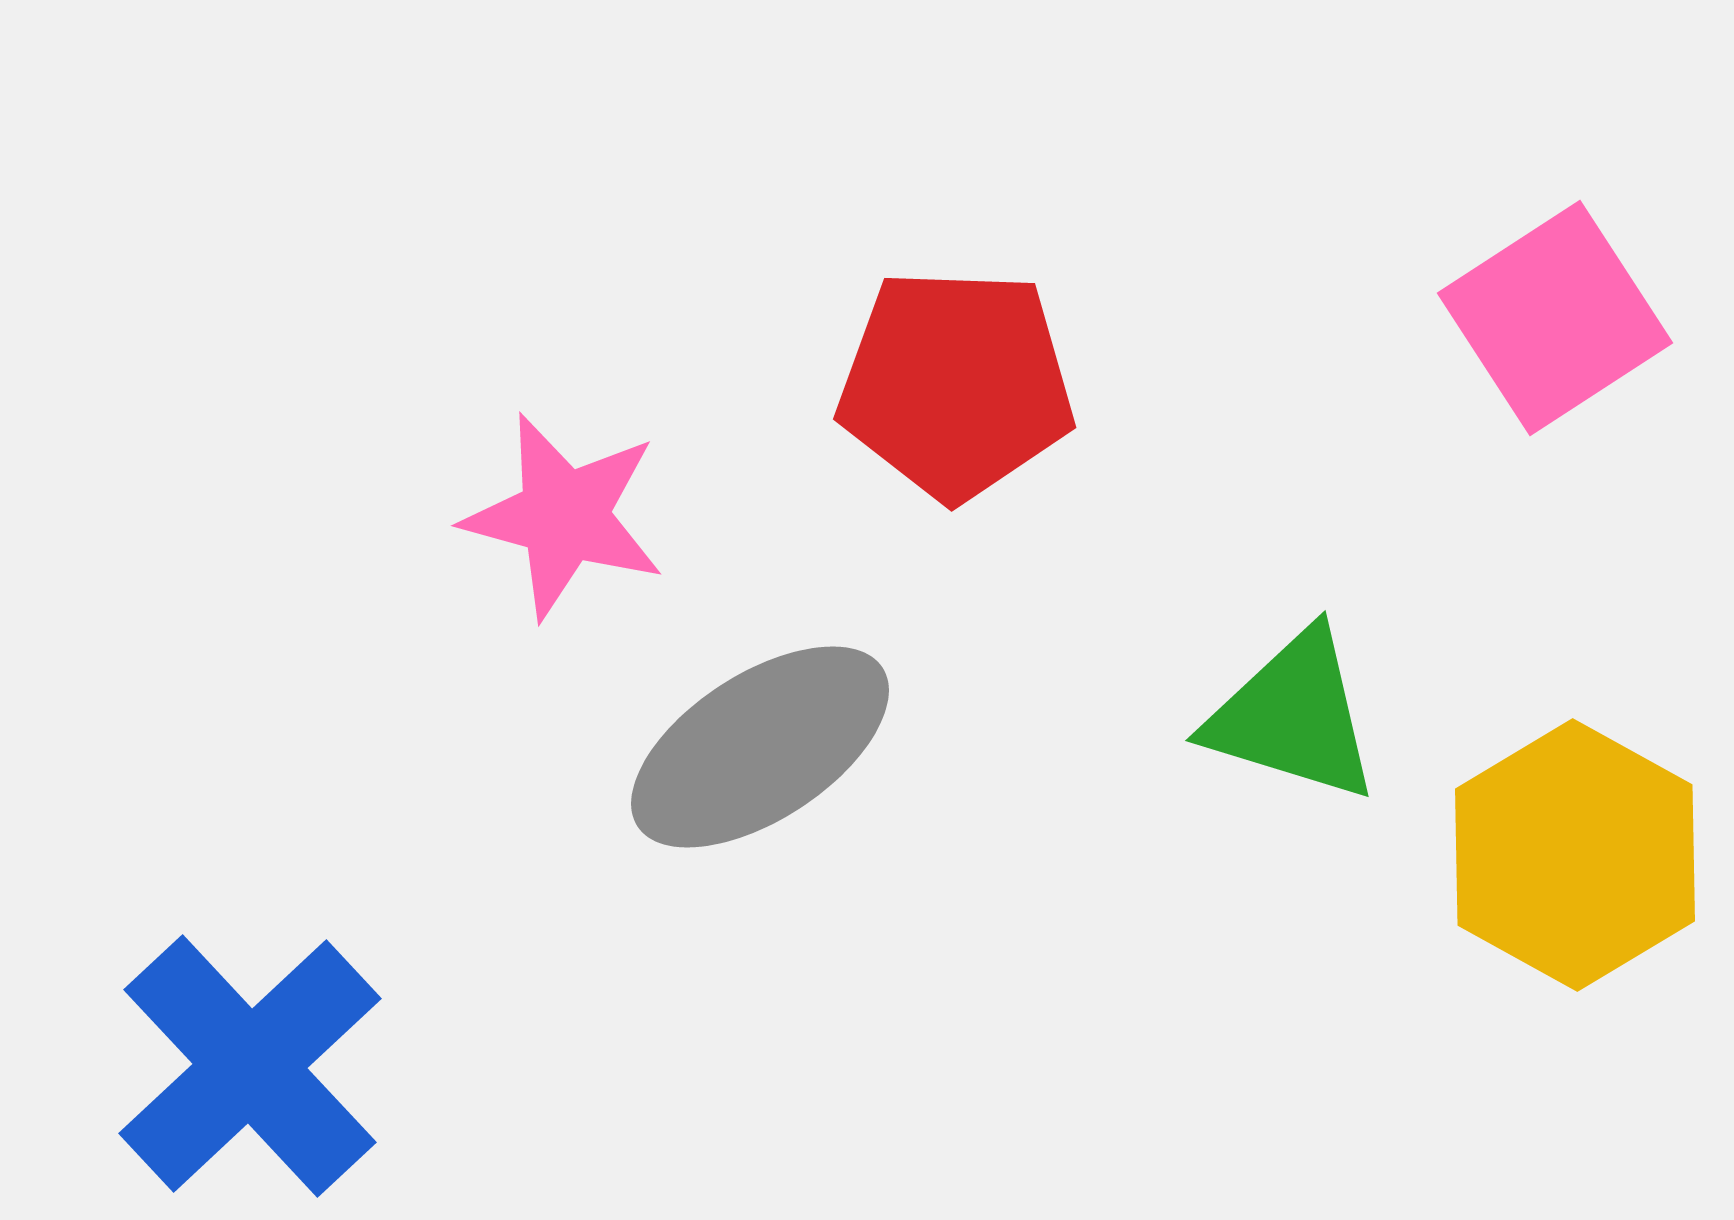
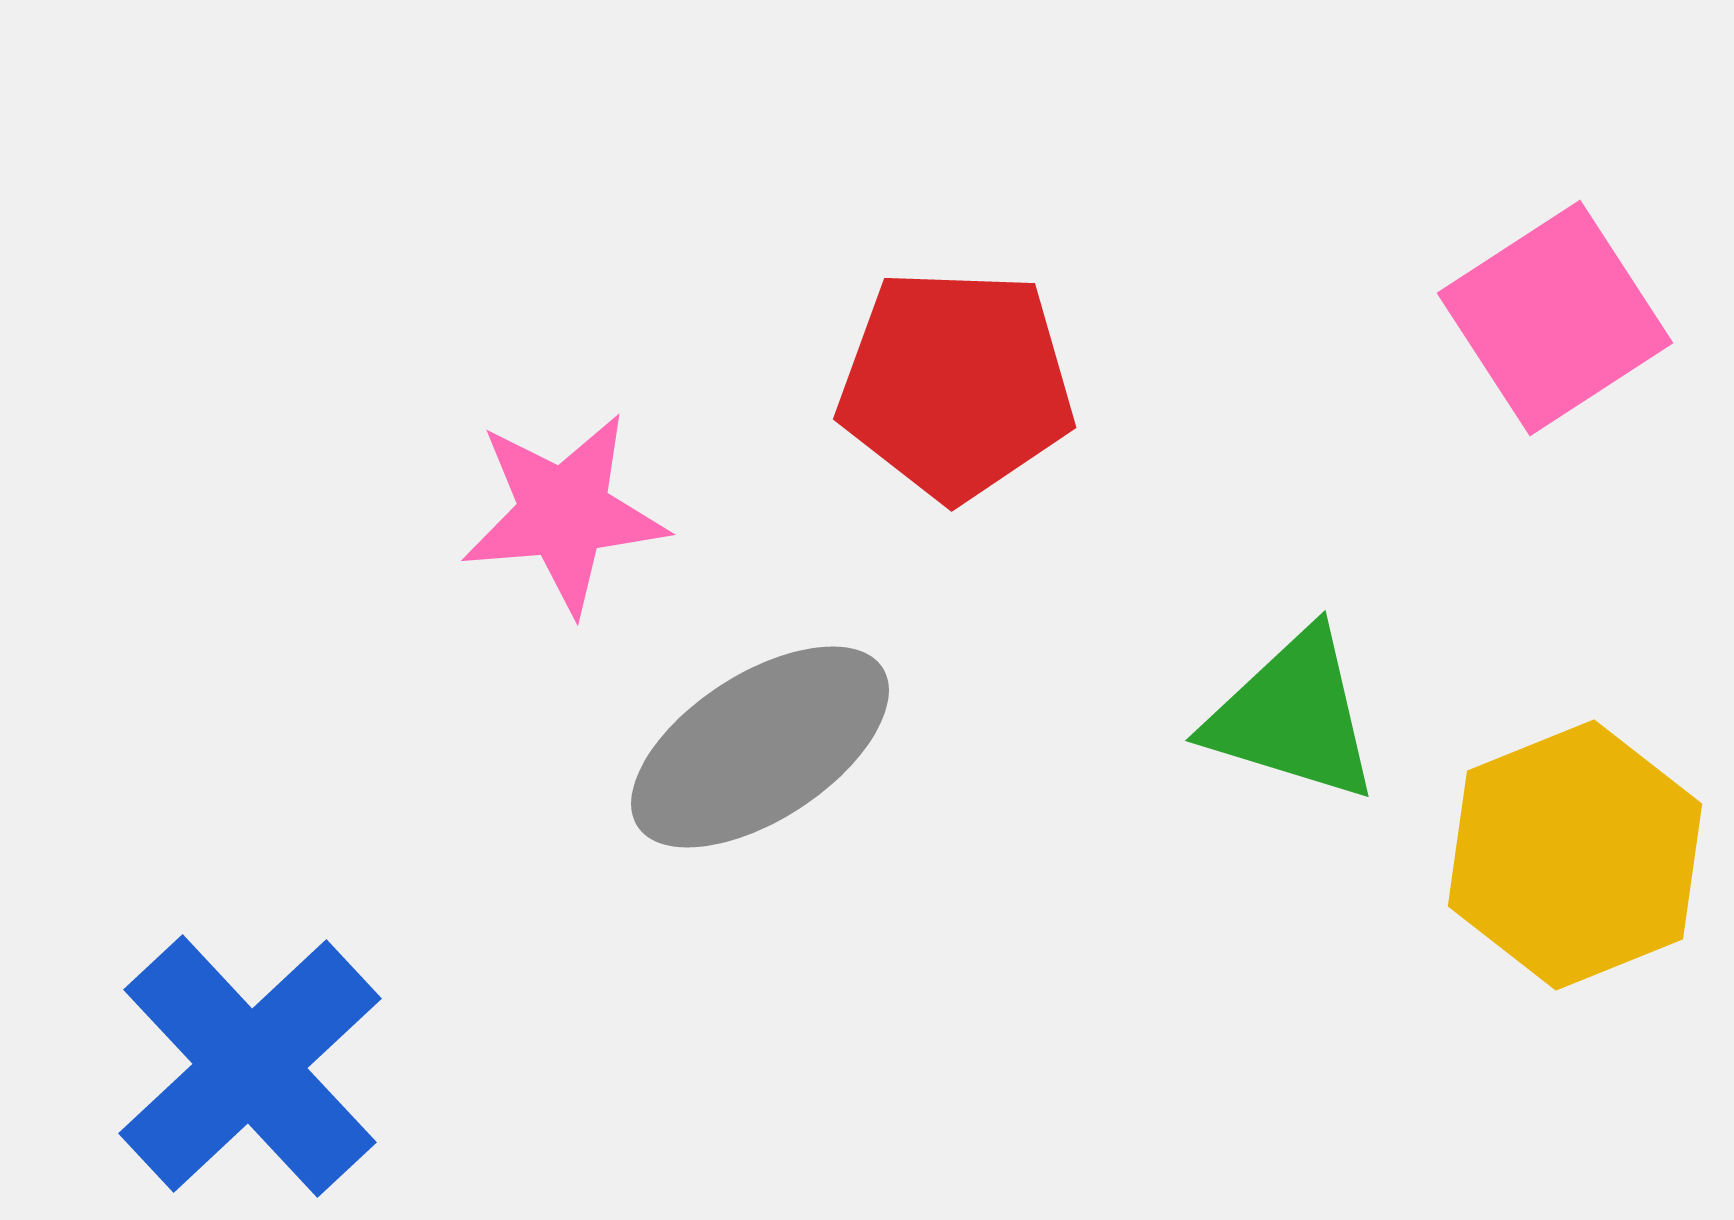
pink star: moved 3 px up; rotated 20 degrees counterclockwise
yellow hexagon: rotated 9 degrees clockwise
